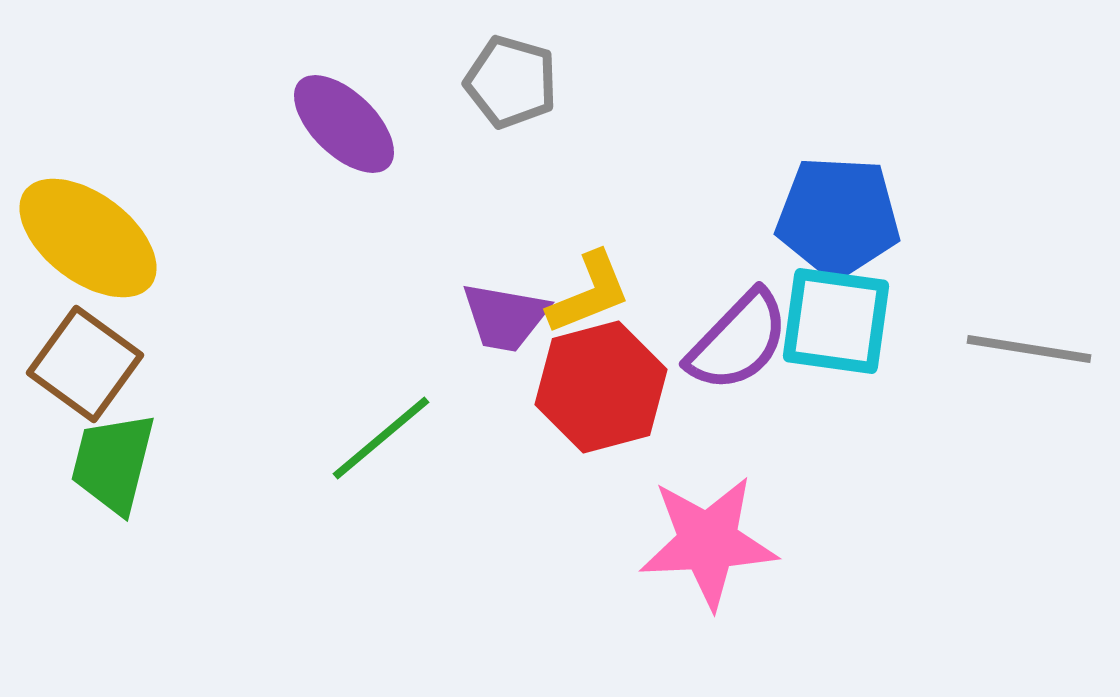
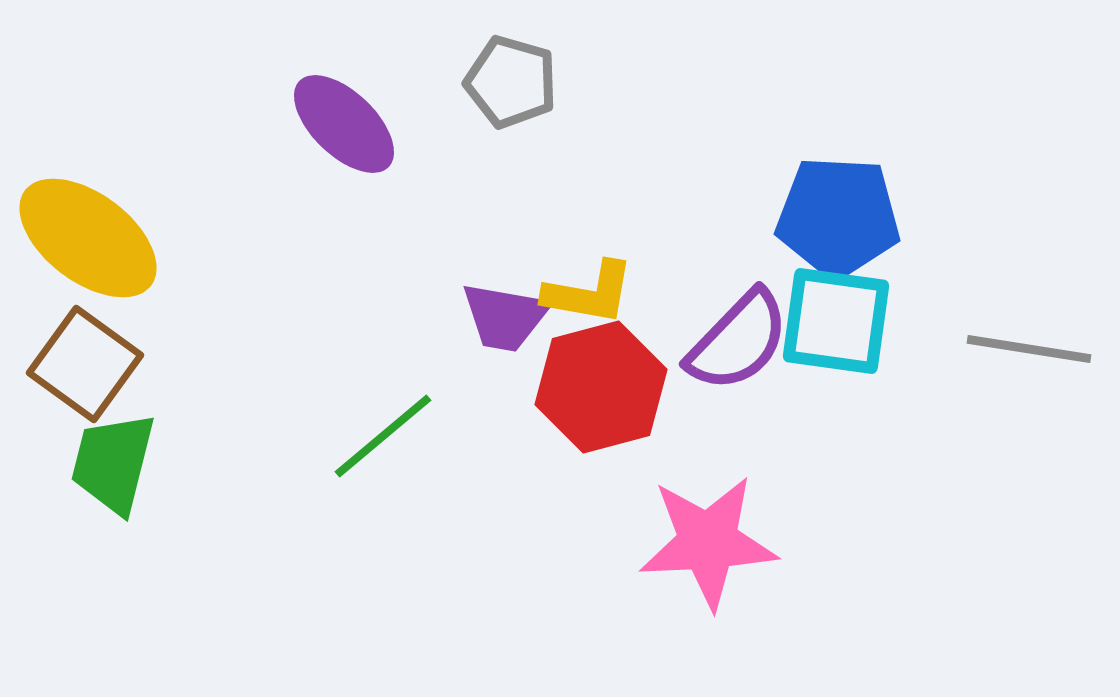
yellow L-shape: rotated 32 degrees clockwise
green line: moved 2 px right, 2 px up
